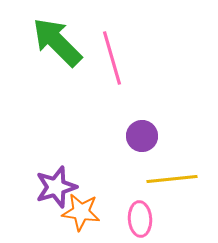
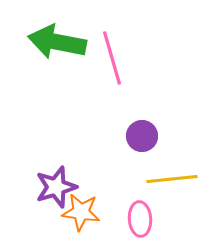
green arrow: rotated 34 degrees counterclockwise
